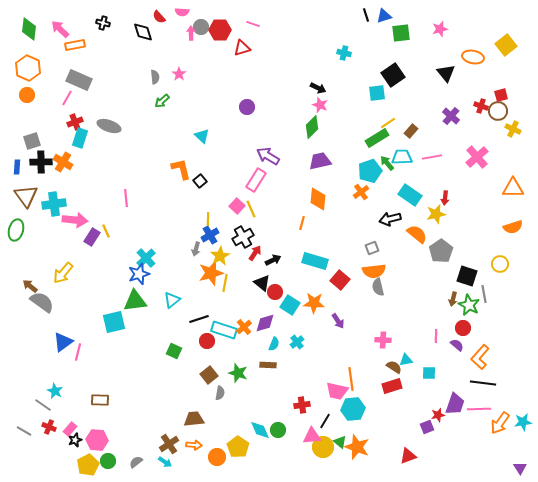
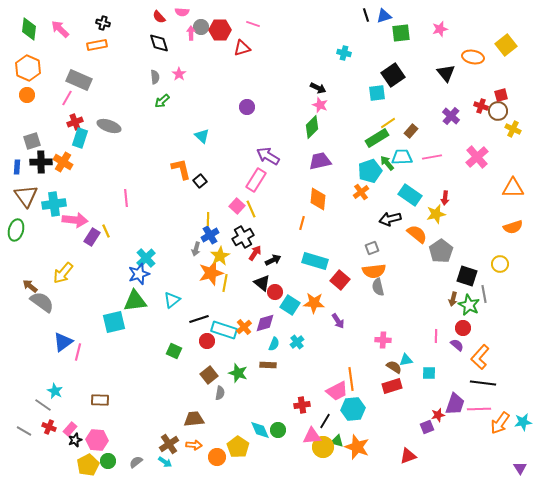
black diamond at (143, 32): moved 16 px right, 11 px down
orange rectangle at (75, 45): moved 22 px right
pink trapezoid at (337, 391): rotated 40 degrees counterclockwise
green triangle at (340, 442): moved 3 px left, 1 px up; rotated 24 degrees counterclockwise
